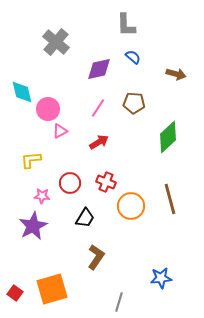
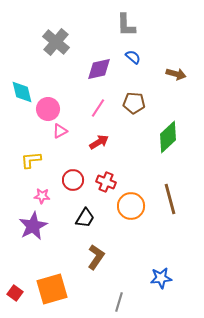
red circle: moved 3 px right, 3 px up
